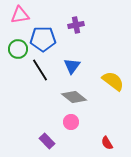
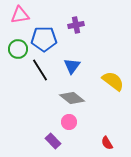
blue pentagon: moved 1 px right
gray diamond: moved 2 px left, 1 px down
pink circle: moved 2 px left
purple rectangle: moved 6 px right
